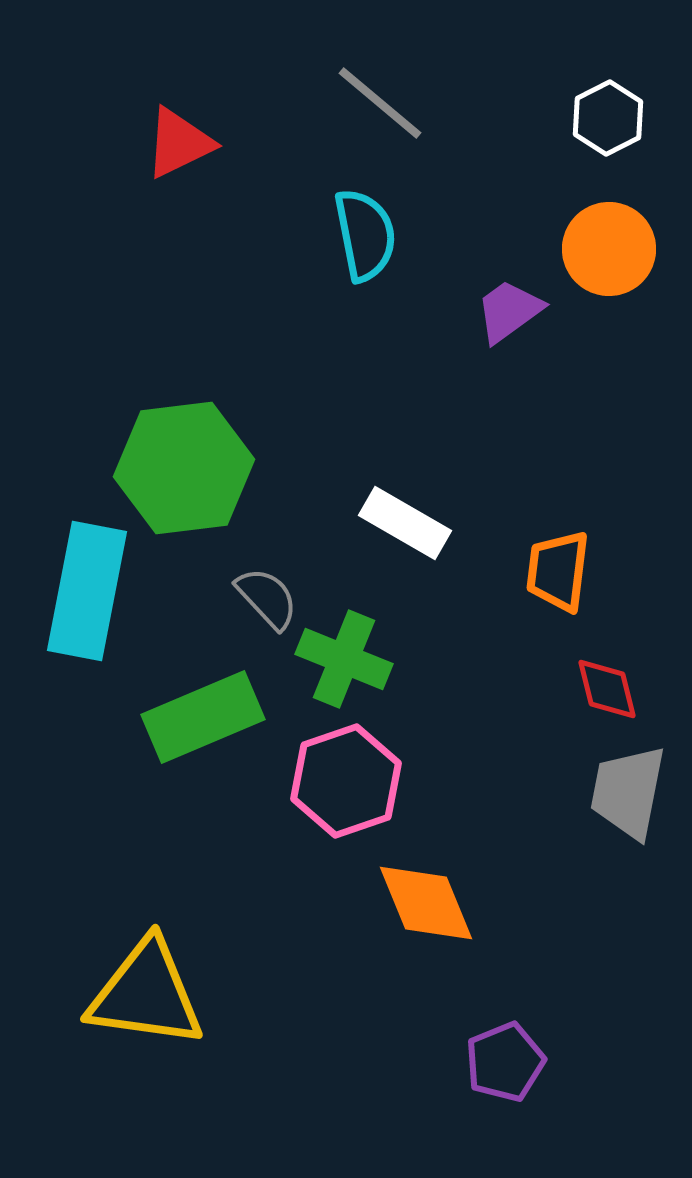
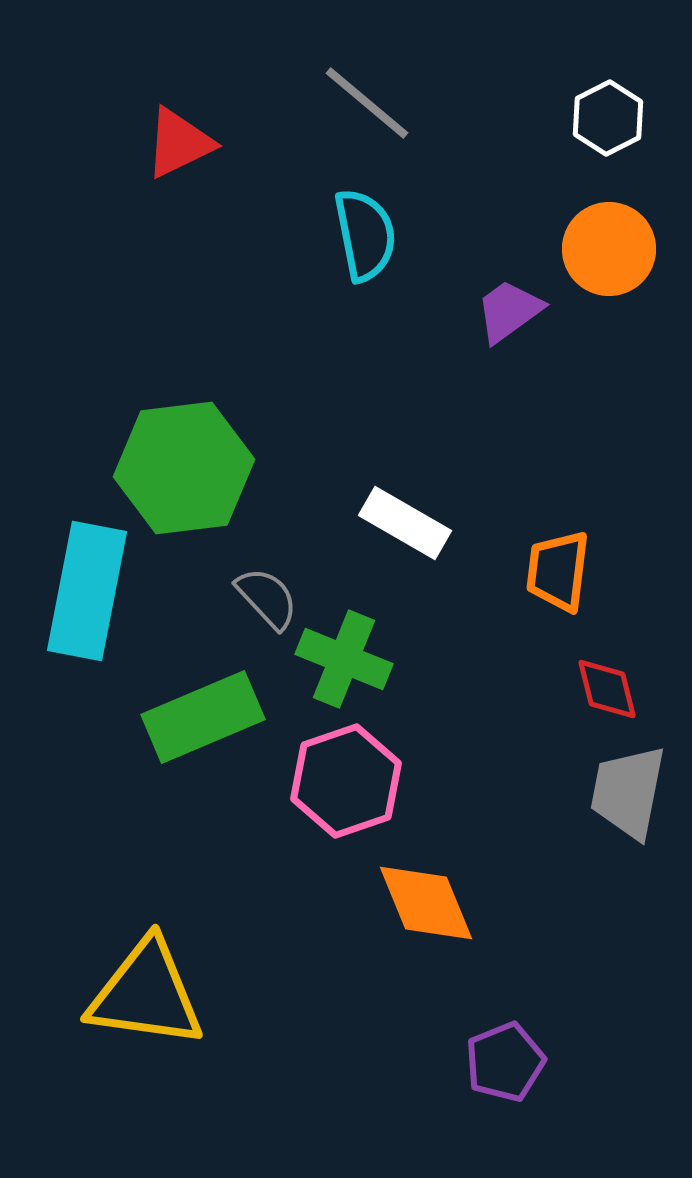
gray line: moved 13 px left
